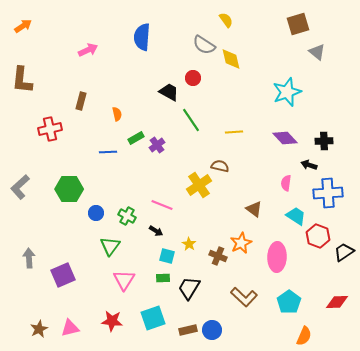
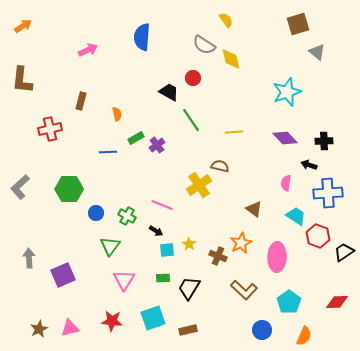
cyan square at (167, 256): moved 6 px up; rotated 21 degrees counterclockwise
brown L-shape at (244, 297): moved 7 px up
blue circle at (212, 330): moved 50 px right
